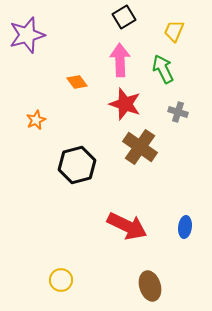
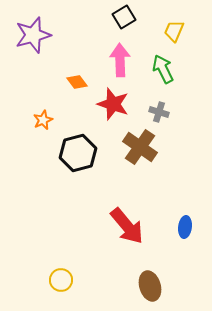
purple star: moved 6 px right
red star: moved 12 px left
gray cross: moved 19 px left
orange star: moved 7 px right
black hexagon: moved 1 px right, 12 px up
red arrow: rotated 24 degrees clockwise
